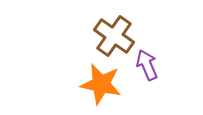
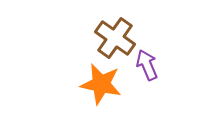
brown cross: moved 1 px right, 2 px down
